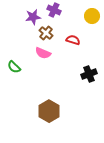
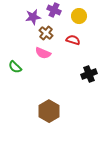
yellow circle: moved 13 px left
green semicircle: moved 1 px right
